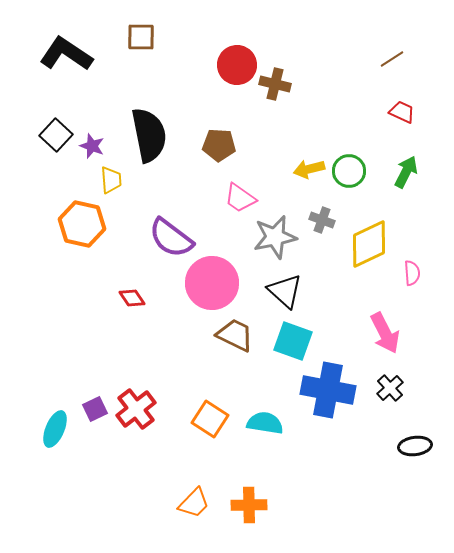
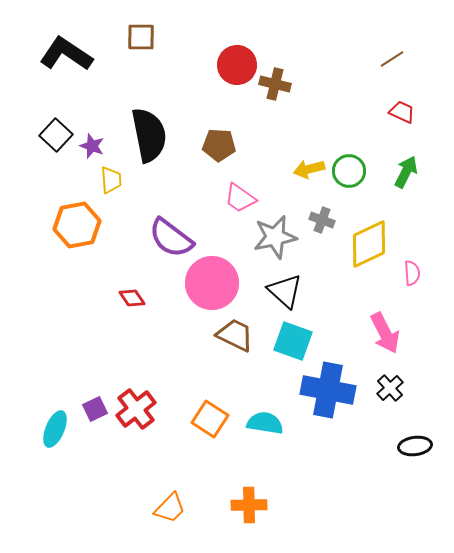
orange hexagon: moved 5 px left, 1 px down; rotated 24 degrees counterclockwise
orange trapezoid: moved 24 px left, 5 px down
